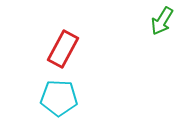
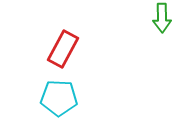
green arrow: moved 3 px up; rotated 32 degrees counterclockwise
